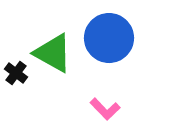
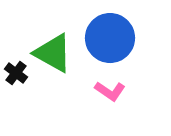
blue circle: moved 1 px right
pink L-shape: moved 5 px right, 18 px up; rotated 12 degrees counterclockwise
